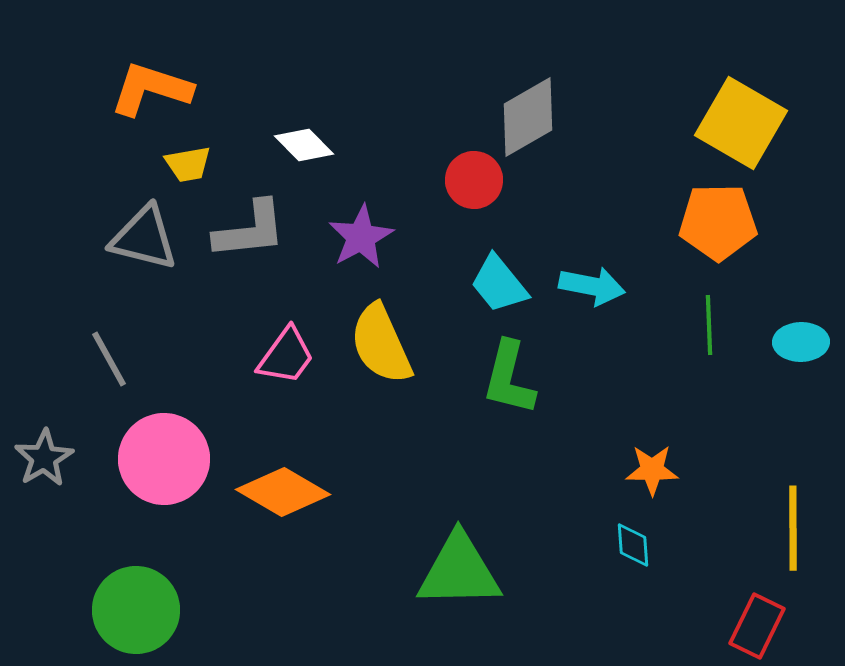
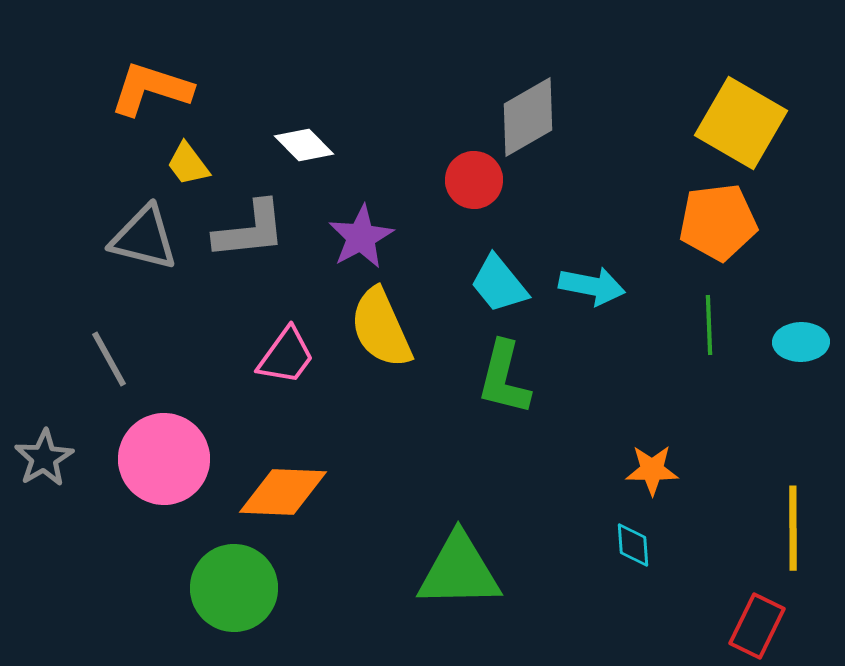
yellow trapezoid: rotated 63 degrees clockwise
orange pentagon: rotated 6 degrees counterclockwise
yellow semicircle: moved 16 px up
green L-shape: moved 5 px left
orange diamond: rotated 28 degrees counterclockwise
green circle: moved 98 px right, 22 px up
